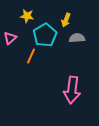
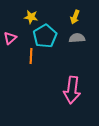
yellow star: moved 4 px right, 1 px down
yellow arrow: moved 9 px right, 3 px up
cyan pentagon: moved 1 px down
orange line: rotated 21 degrees counterclockwise
